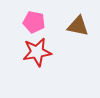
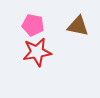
pink pentagon: moved 1 px left, 3 px down
